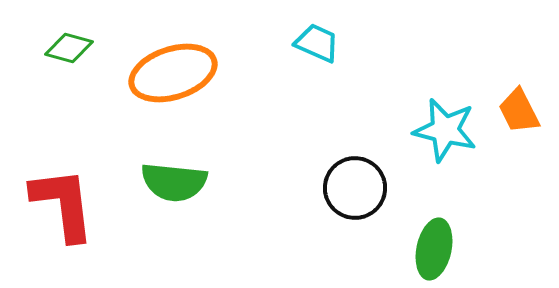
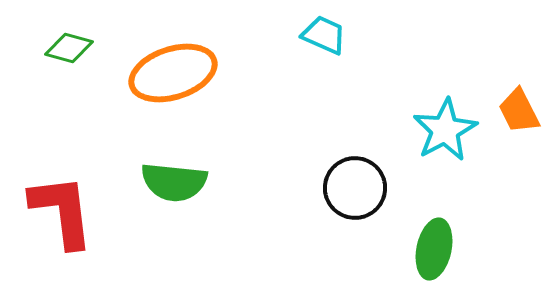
cyan trapezoid: moved 7 px right, 8 px up
cyan star: rotated 30 degrees clockwise
red L-shape: moved 1 px left, 7 px down
